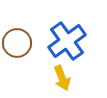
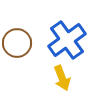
blue cross: moved 1 px up
